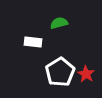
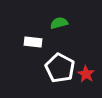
white pentagon: moved 4 px up; rotated 12 degrees counterclockwise
